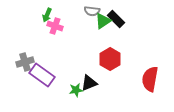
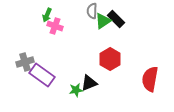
gray semicircle: rotated 84 degrees clockwise
